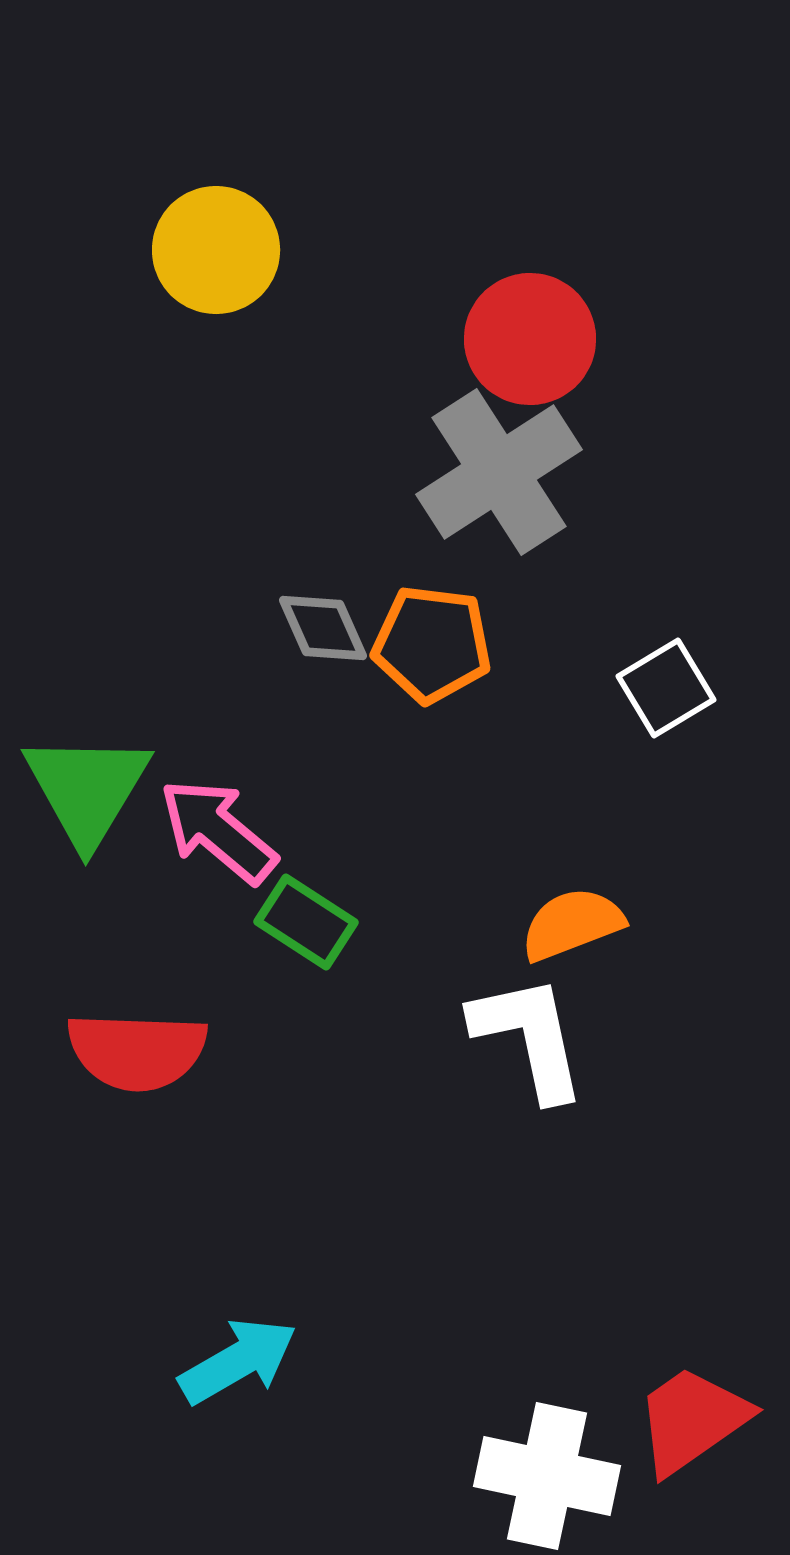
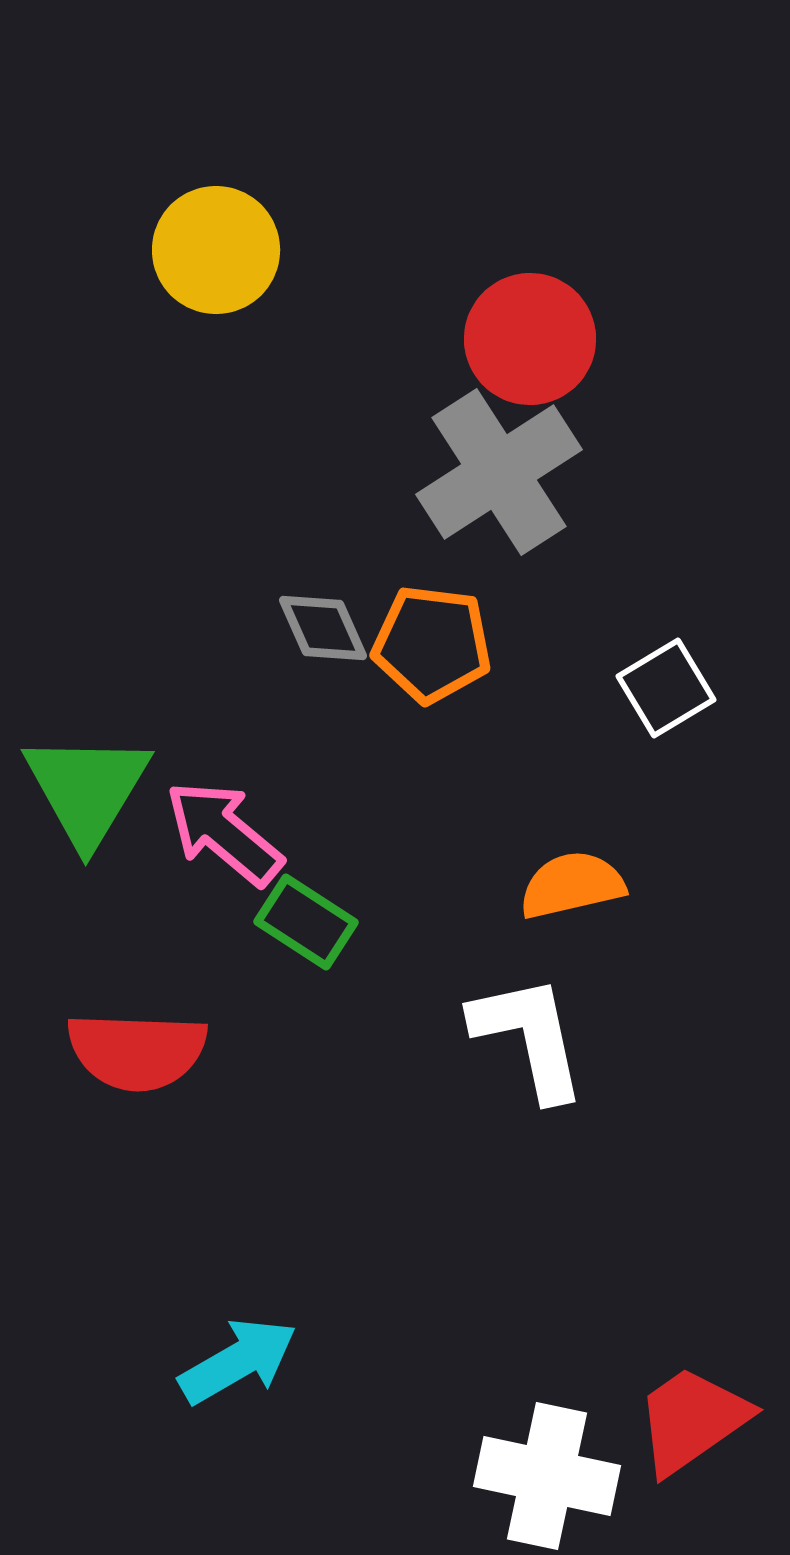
pink arrow: moved 6 px right, 2 px down
orange semicircle: moved 39 px up; rotated 8 degrees clockwise
